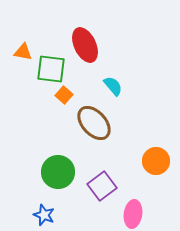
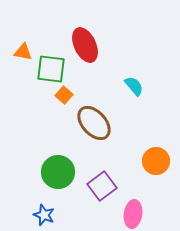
cyan semicircle: moved 21 px right
